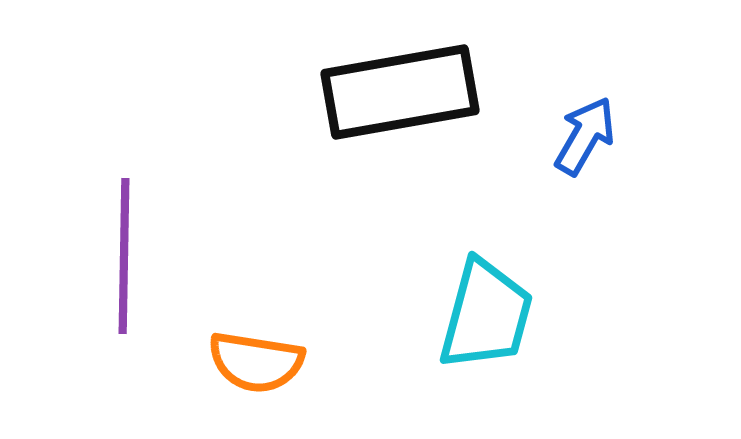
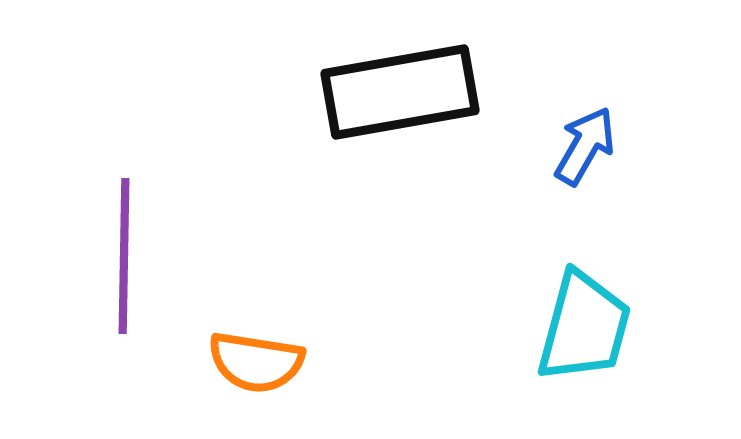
blue arrow: moved 10 px down
cyan trapezoid: moved 98 px right, 12 px down
